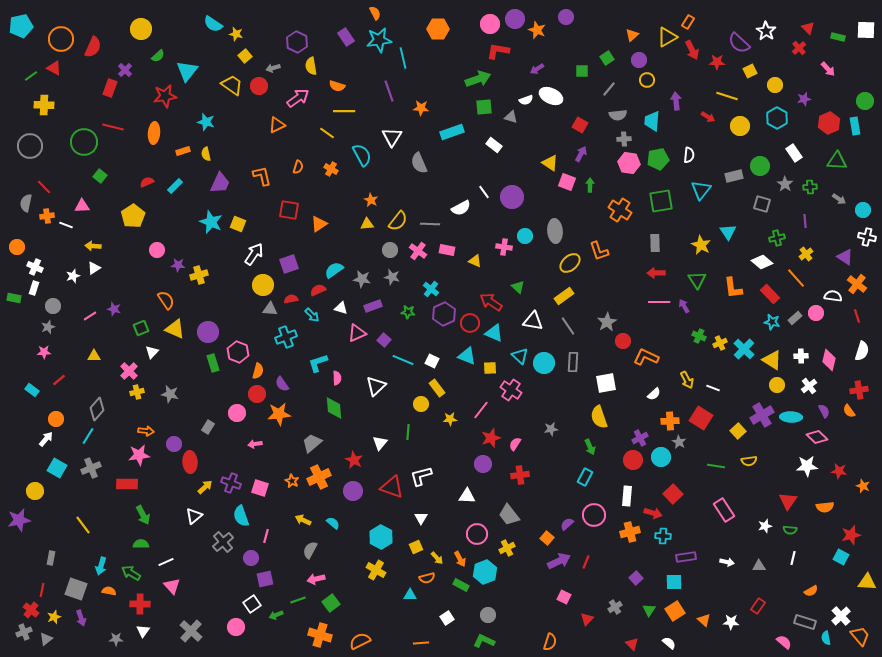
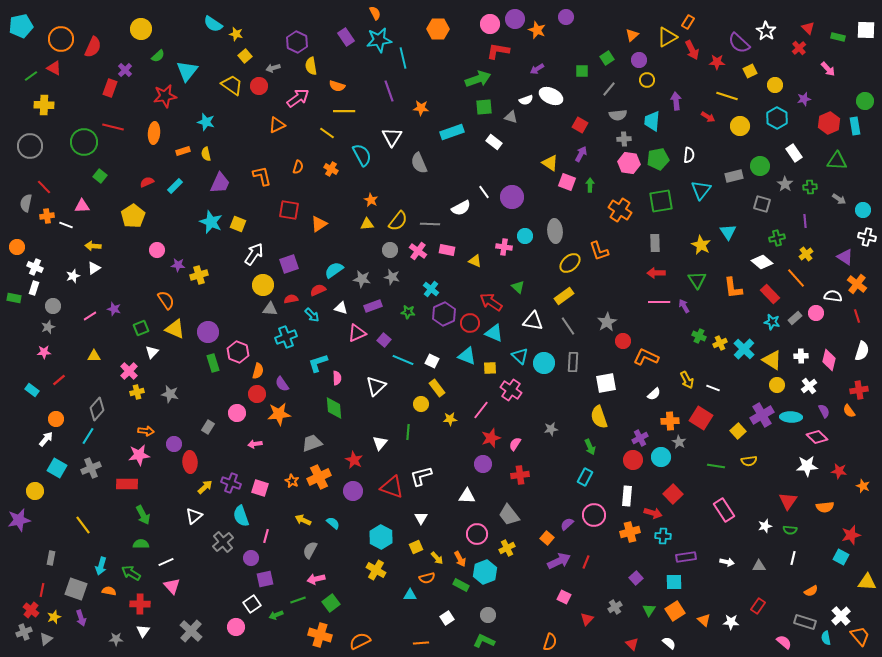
white rectangle at (494, 145): moved 3 px up
gray trapezoid at (312, 443): rotated 20 degrees clockwise
